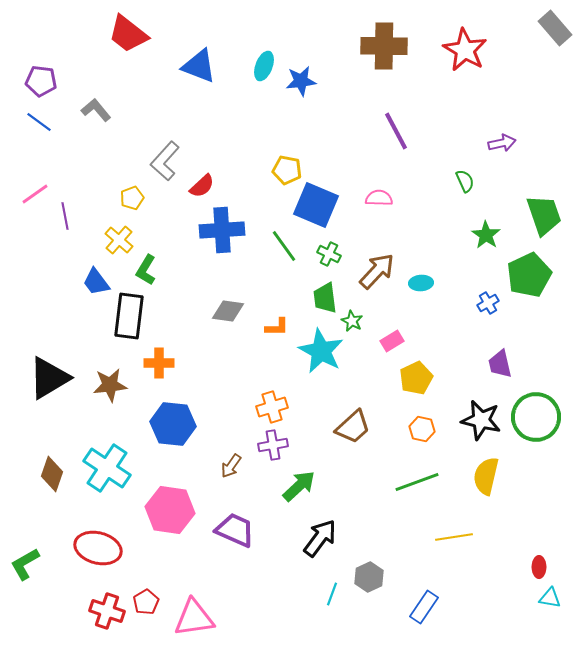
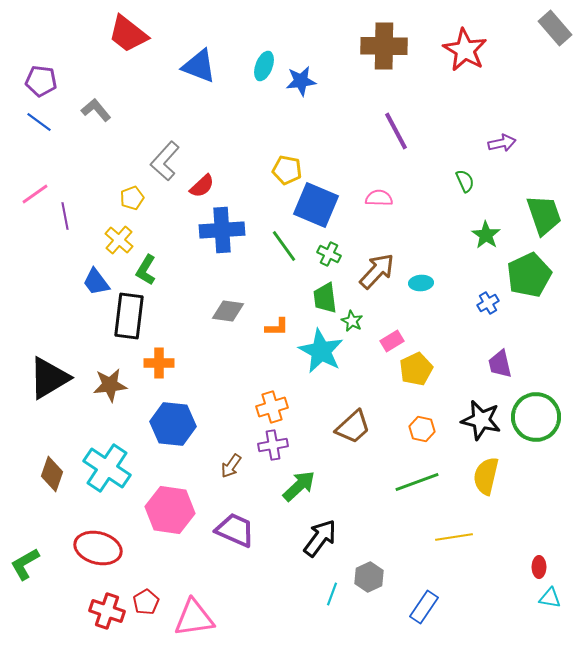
yellow pentagon at (416, 378): moved 9 px up
